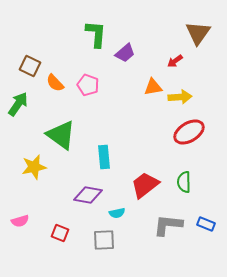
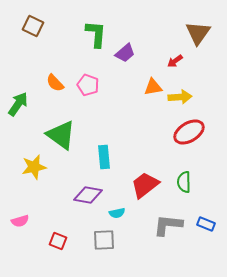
brown square: moved 3 px right, 40 px up
red square: moved 2 px left, 8 px down
